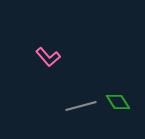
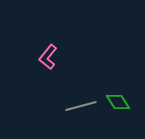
pink L-shape: rotated 80 degrees clockwise
